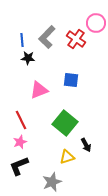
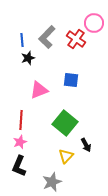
pink circle: moved 2 px left
black star: rotated 24 degrees counterclockwise
red line: rotated 30 degrees clockwise
yellow triangle: moved 1 px left, 1 px up; rotated 28 degrees counterclockwise
black L-shape: rotated 45 degrees counterclockwise
